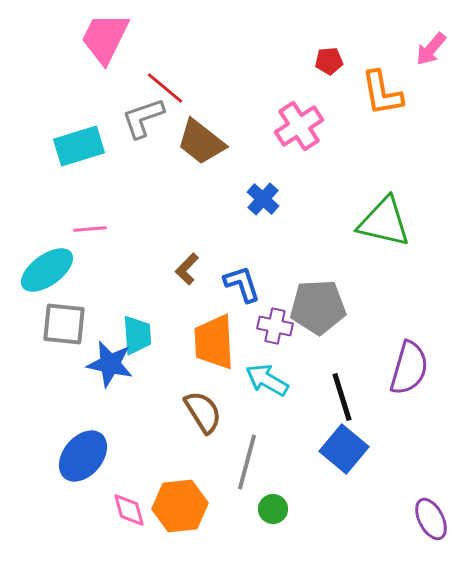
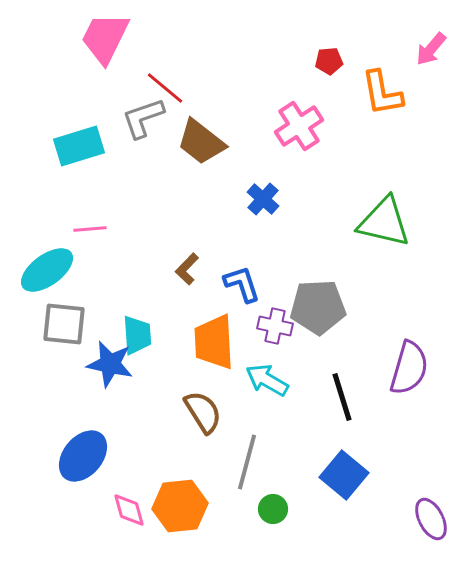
blue square: moved 26 px down
